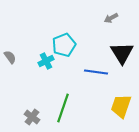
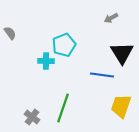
gray semicircle: moved 24 px up
cyan cross: rotated 28 degrees clockwise
blue line: moved 6 px right, 3 px down
